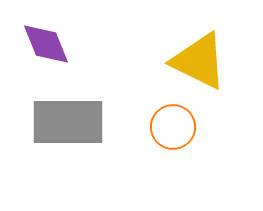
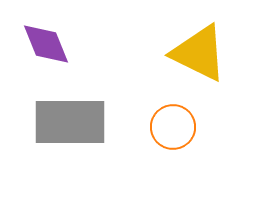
yellow triangle: moved 8 px up
gray rectangle: moved 2 px right
